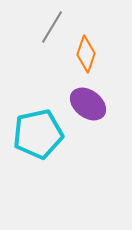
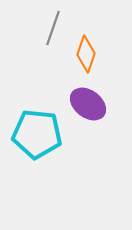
gray line: moved 1 px right, 1 px down; rotated 12 degrees counterclockwise
cyan pentagon: moved 1 px left; rotated 18 degrees clockwise
